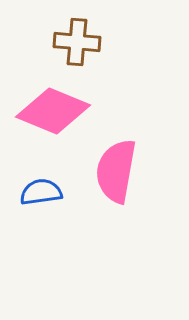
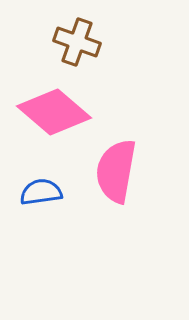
brown cross: rotated 15 degrees clockwise
pink diamond: moved 1 px right, 1 px down; rotated 18 degrees clockwise
